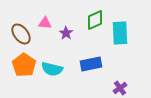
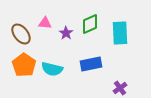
green diamond: moved 5 px left, 4 px down
